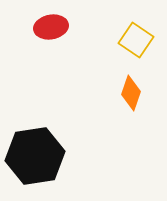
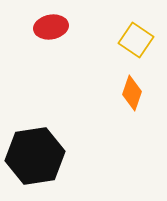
orange diamond: moved 1 px right
